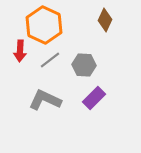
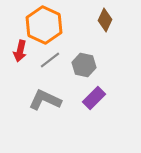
red arrow: rotated 10 degrees clockwise
gray hexagon: rotated 10 degrees clockwise
